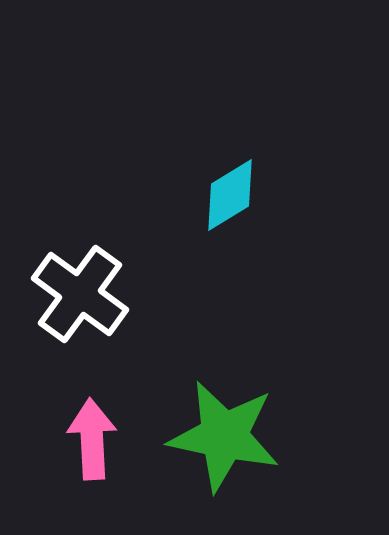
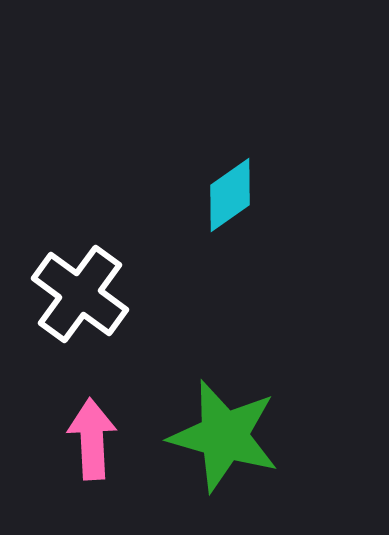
cyan diamond: rotated 4 degrees counterclockwise
green star: rotated 4 degrees clockwise
